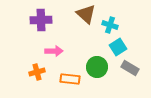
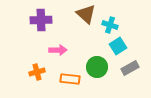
cyan square: moved 1 px up
pink arrow: moved 4 px right, 1 px up
gray rectangle: rotated 60 degrees counterclockwise
